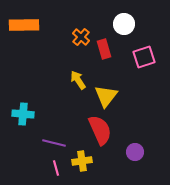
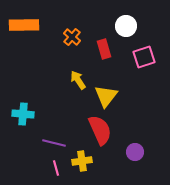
white circle: moved 2 px right, 2 px down
orange cross: moved 9 px left
